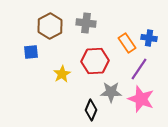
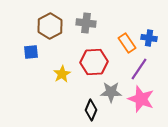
red hexagon: moved 1 px left, 1 px down
